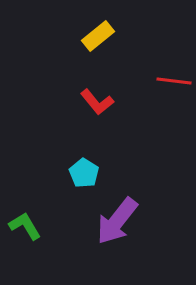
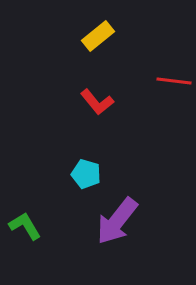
cyan pentagon: moved 2 px right, 1 px down; rotated 16 degrees counterclockwise
